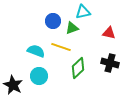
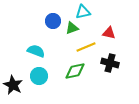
yellow line: moved 25 px right; rotated 42 degrees counterclockwise
green diamond: moved 3 px left, 3 px down; rotated 30 degrees clockwise
